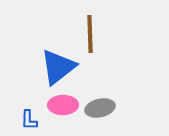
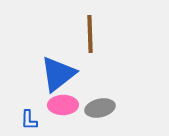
blue triangle: moved 7 px down
